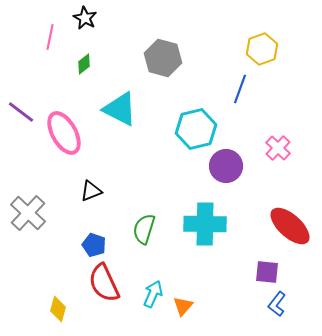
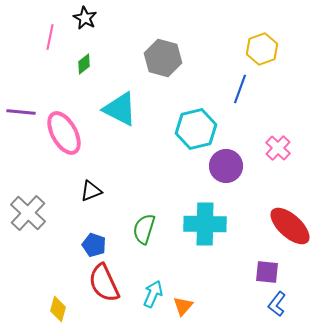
purple line: rotated 32 degrees counterclockwise
